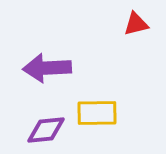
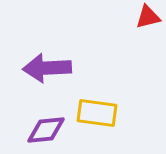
red triangle: moved 12 px right, 7 px up
yellow rectangle: rotated 9 degrees clockwise
